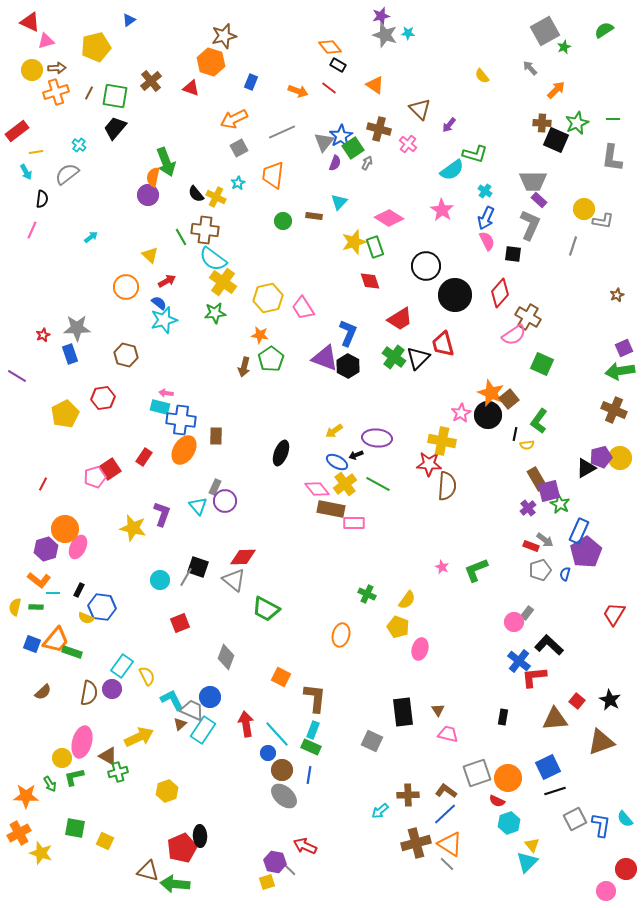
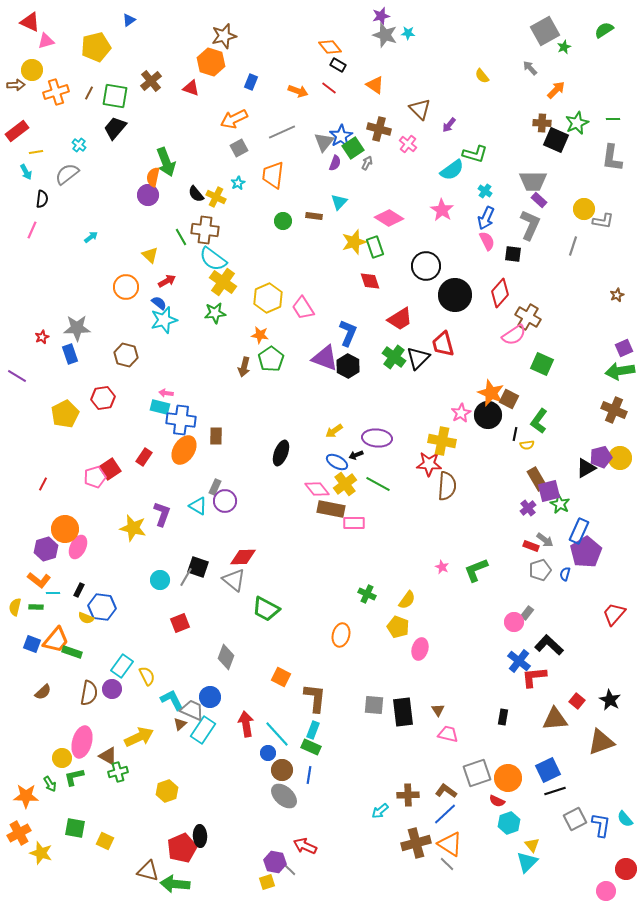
brown arrow at (57, 68): moved 41 px left, 17 px down
yellow hexagon at (268, 298): rotated 12 degrees counterclockwise
red star at (43, 335): moved 1 px left, 2 px down
brown square at (509, 399): rotated 24 degrees counterclockwise
cyan triangle at (198, 506): rotated 18 degrees counterclockwise
red trapezoid at (614, 614): rotated 10 degrees clockwise
gray square at (372, 741): moved 2 px right, 36 px up; rotated 20 degrees counterclockwise
blue square at (548, 767): moved 3 px down
